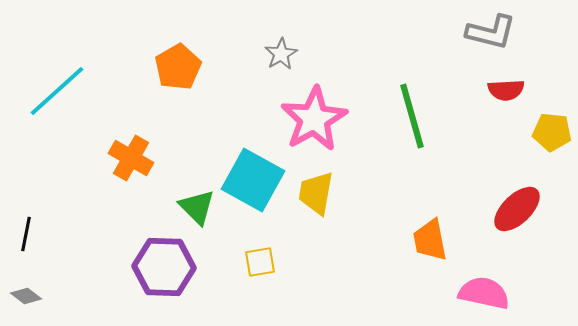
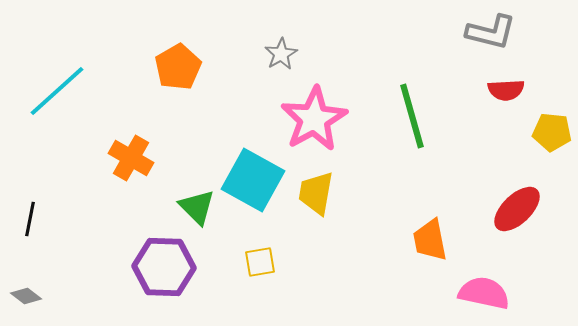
black line: moved 4 px right, 15 px up
